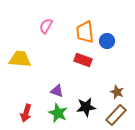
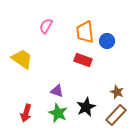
yellow trapezoid: moved 2 px right; rotated 30 degrees clockwise
black star: rotated 18 degrees counterclockwise
